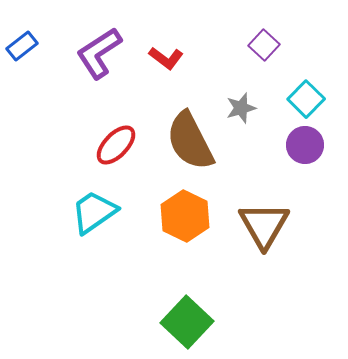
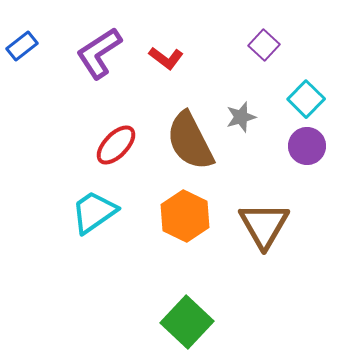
gray star: moved 9 px down
purple circle: moved 2 px right, 1 px down
